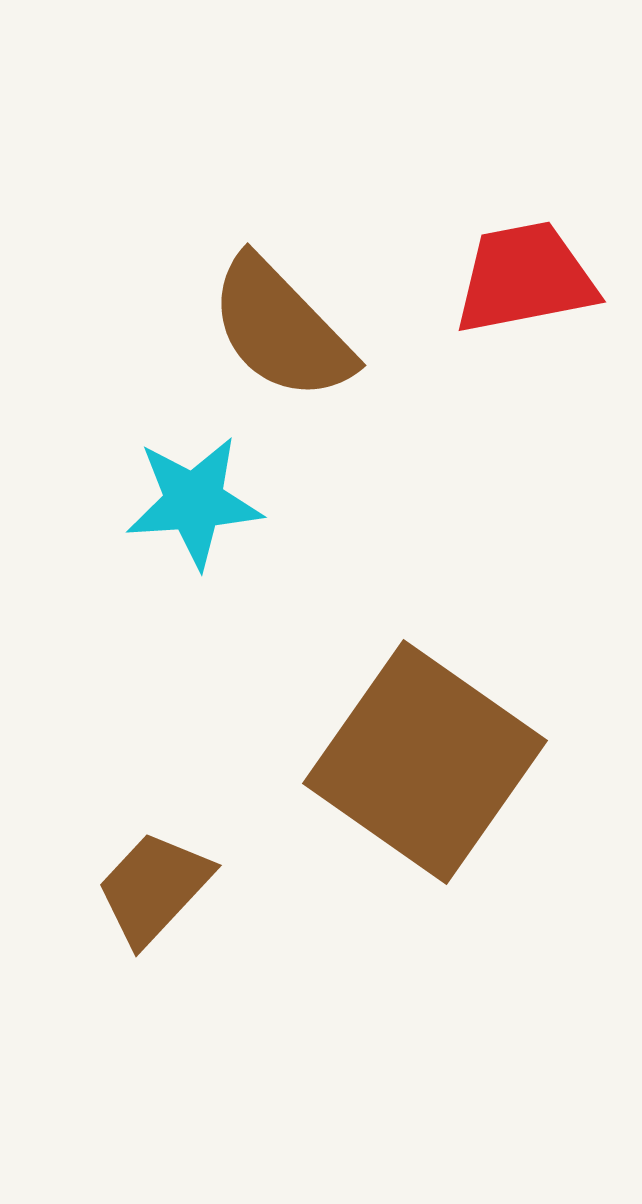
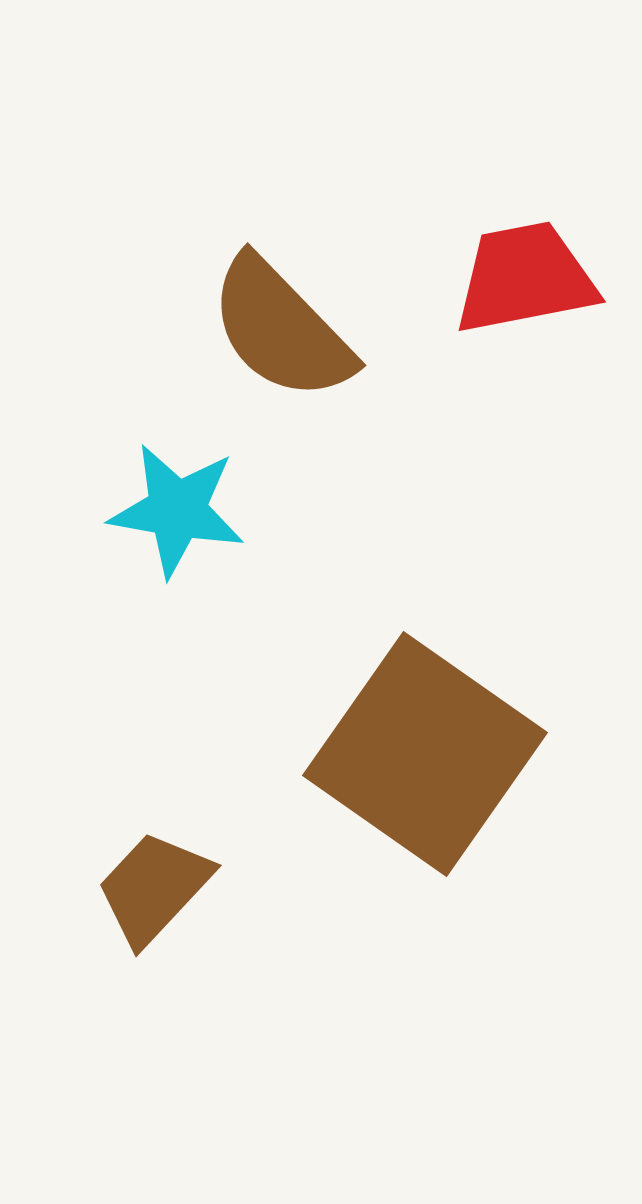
cyan star: moved 17 px left, 8 px down; rotated 14 degrees clockwise
brown square: moved 8 px up
